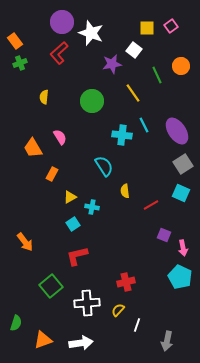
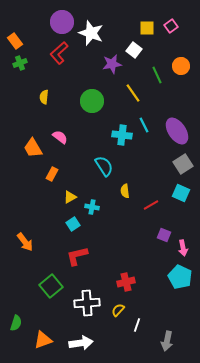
pink semicircle at (60, 137): rotated 21 degrees counterclockwise
